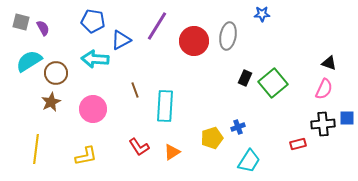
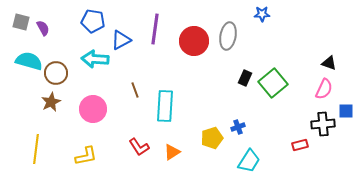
purple line: moved 2 px left, 3 px down; rotated 24 degrees counterclockwise
cyan semicircle: rotated 48 degrees clockwise
blue square: moved 1 px left, 7 px up
red rectangle: moved 2 px right, 1 px down
